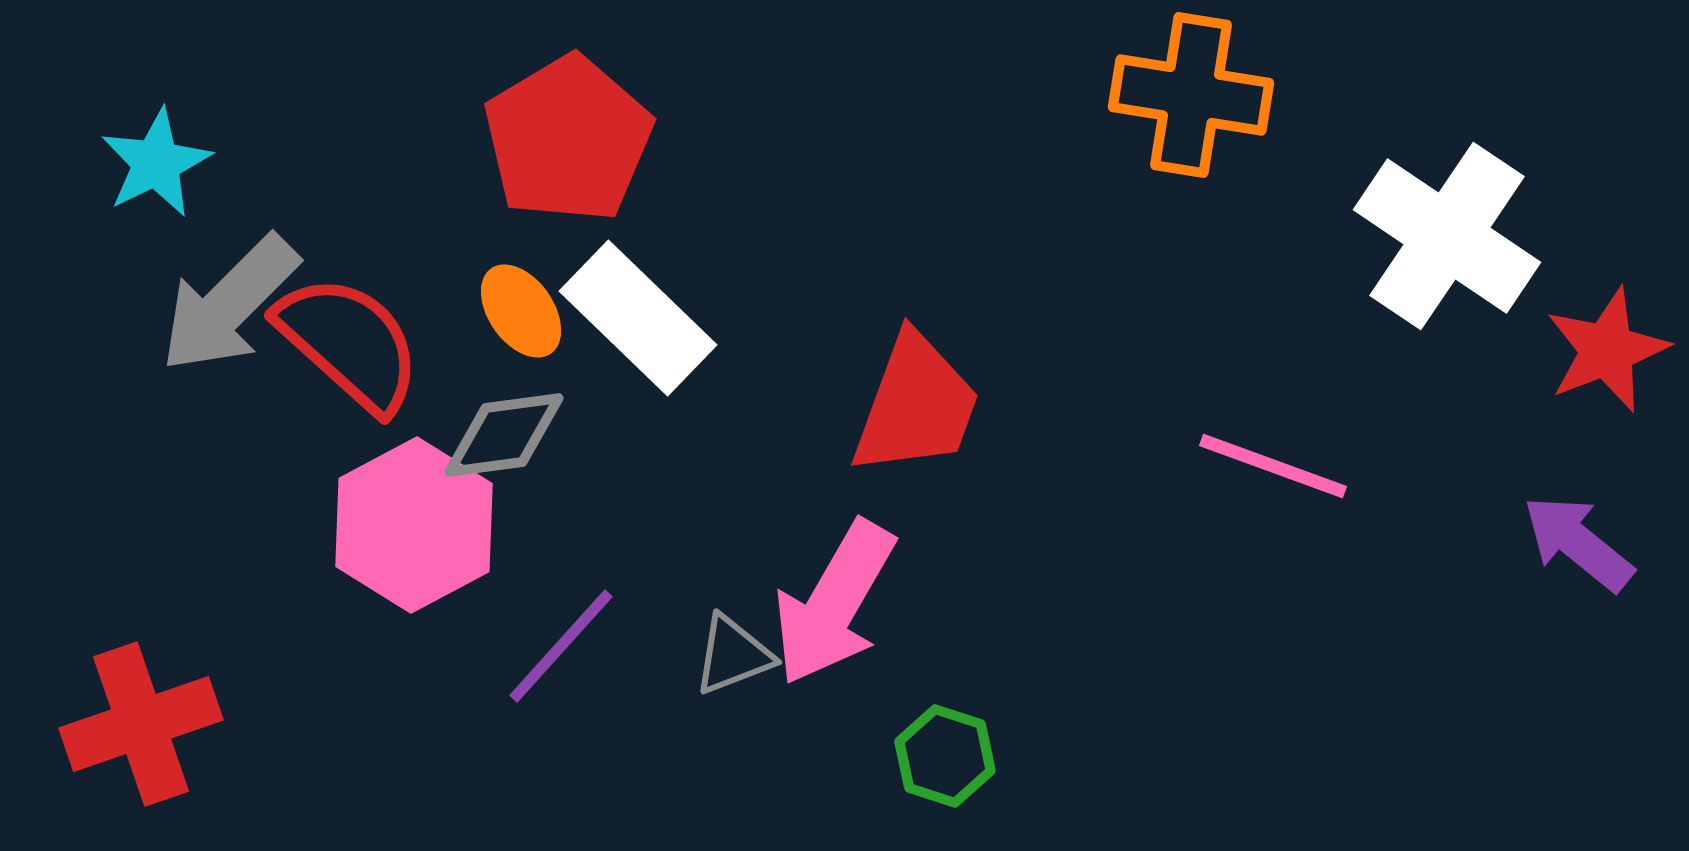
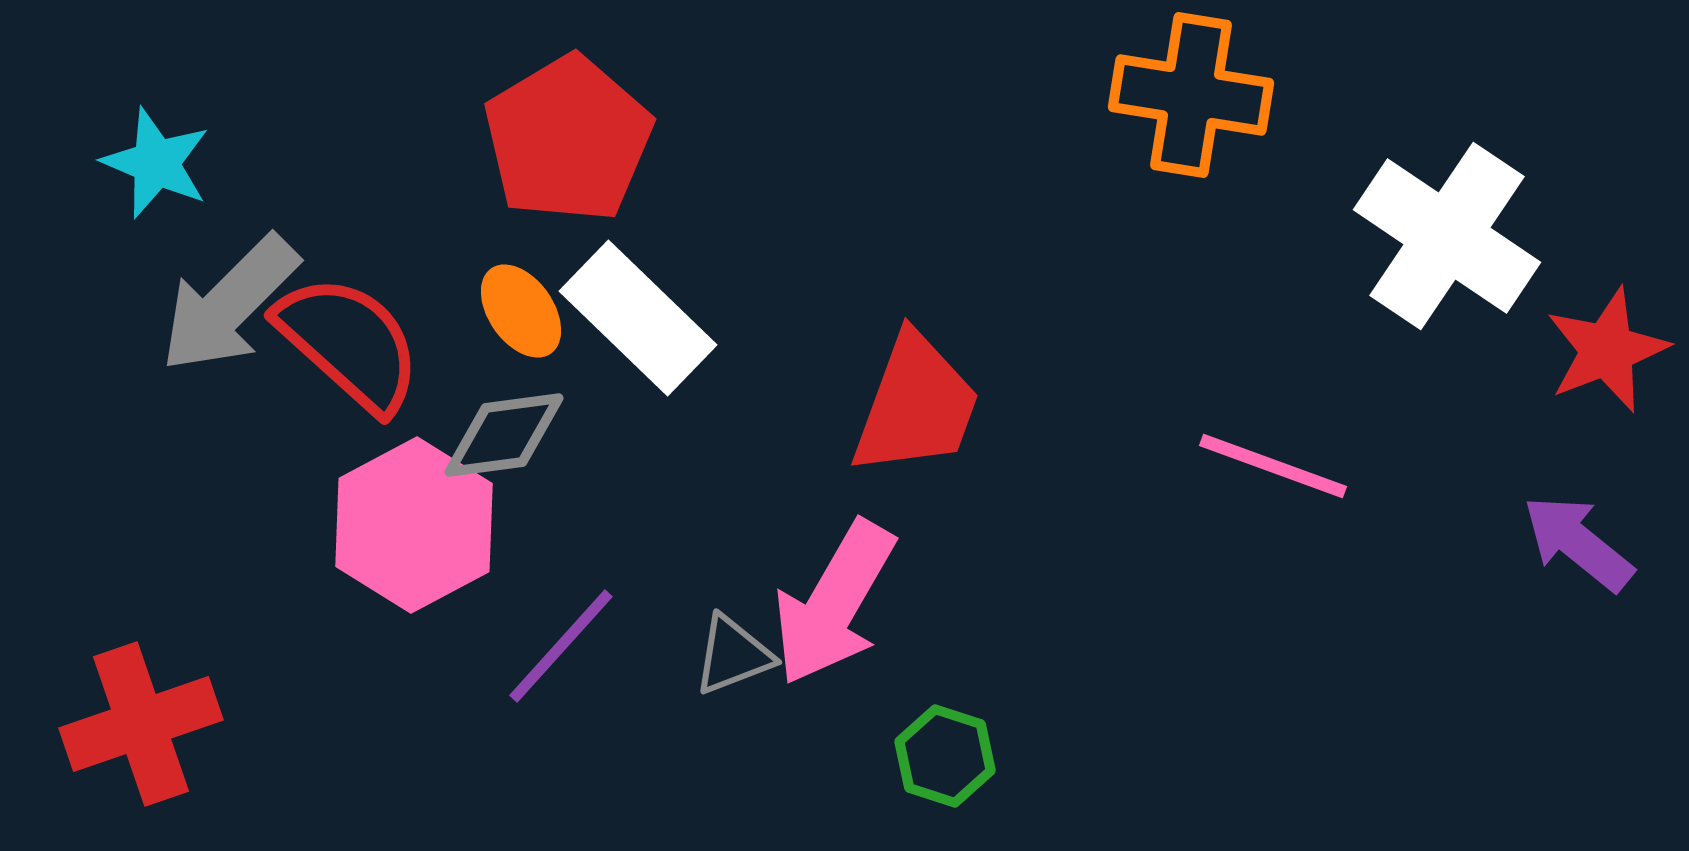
cyan star: rotated 23 degrees counterclockwise
